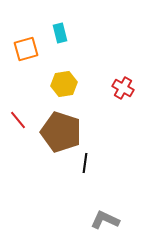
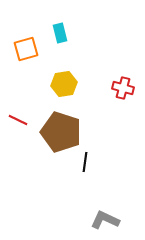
red cross: rotated 15 degrees counterclockwise
red line: rotated 24 degrees counterclockwise
black line: moved 1 px up
